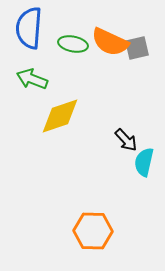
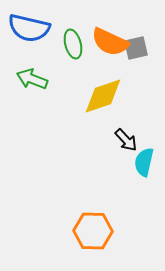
blue semicircle: rotated 81 degrees counterclockwise
green ellipse: rotated 64 degrees clockwise
gray square: moved 1 px left
yellow diamond: moved 43 px right, 20 px up
